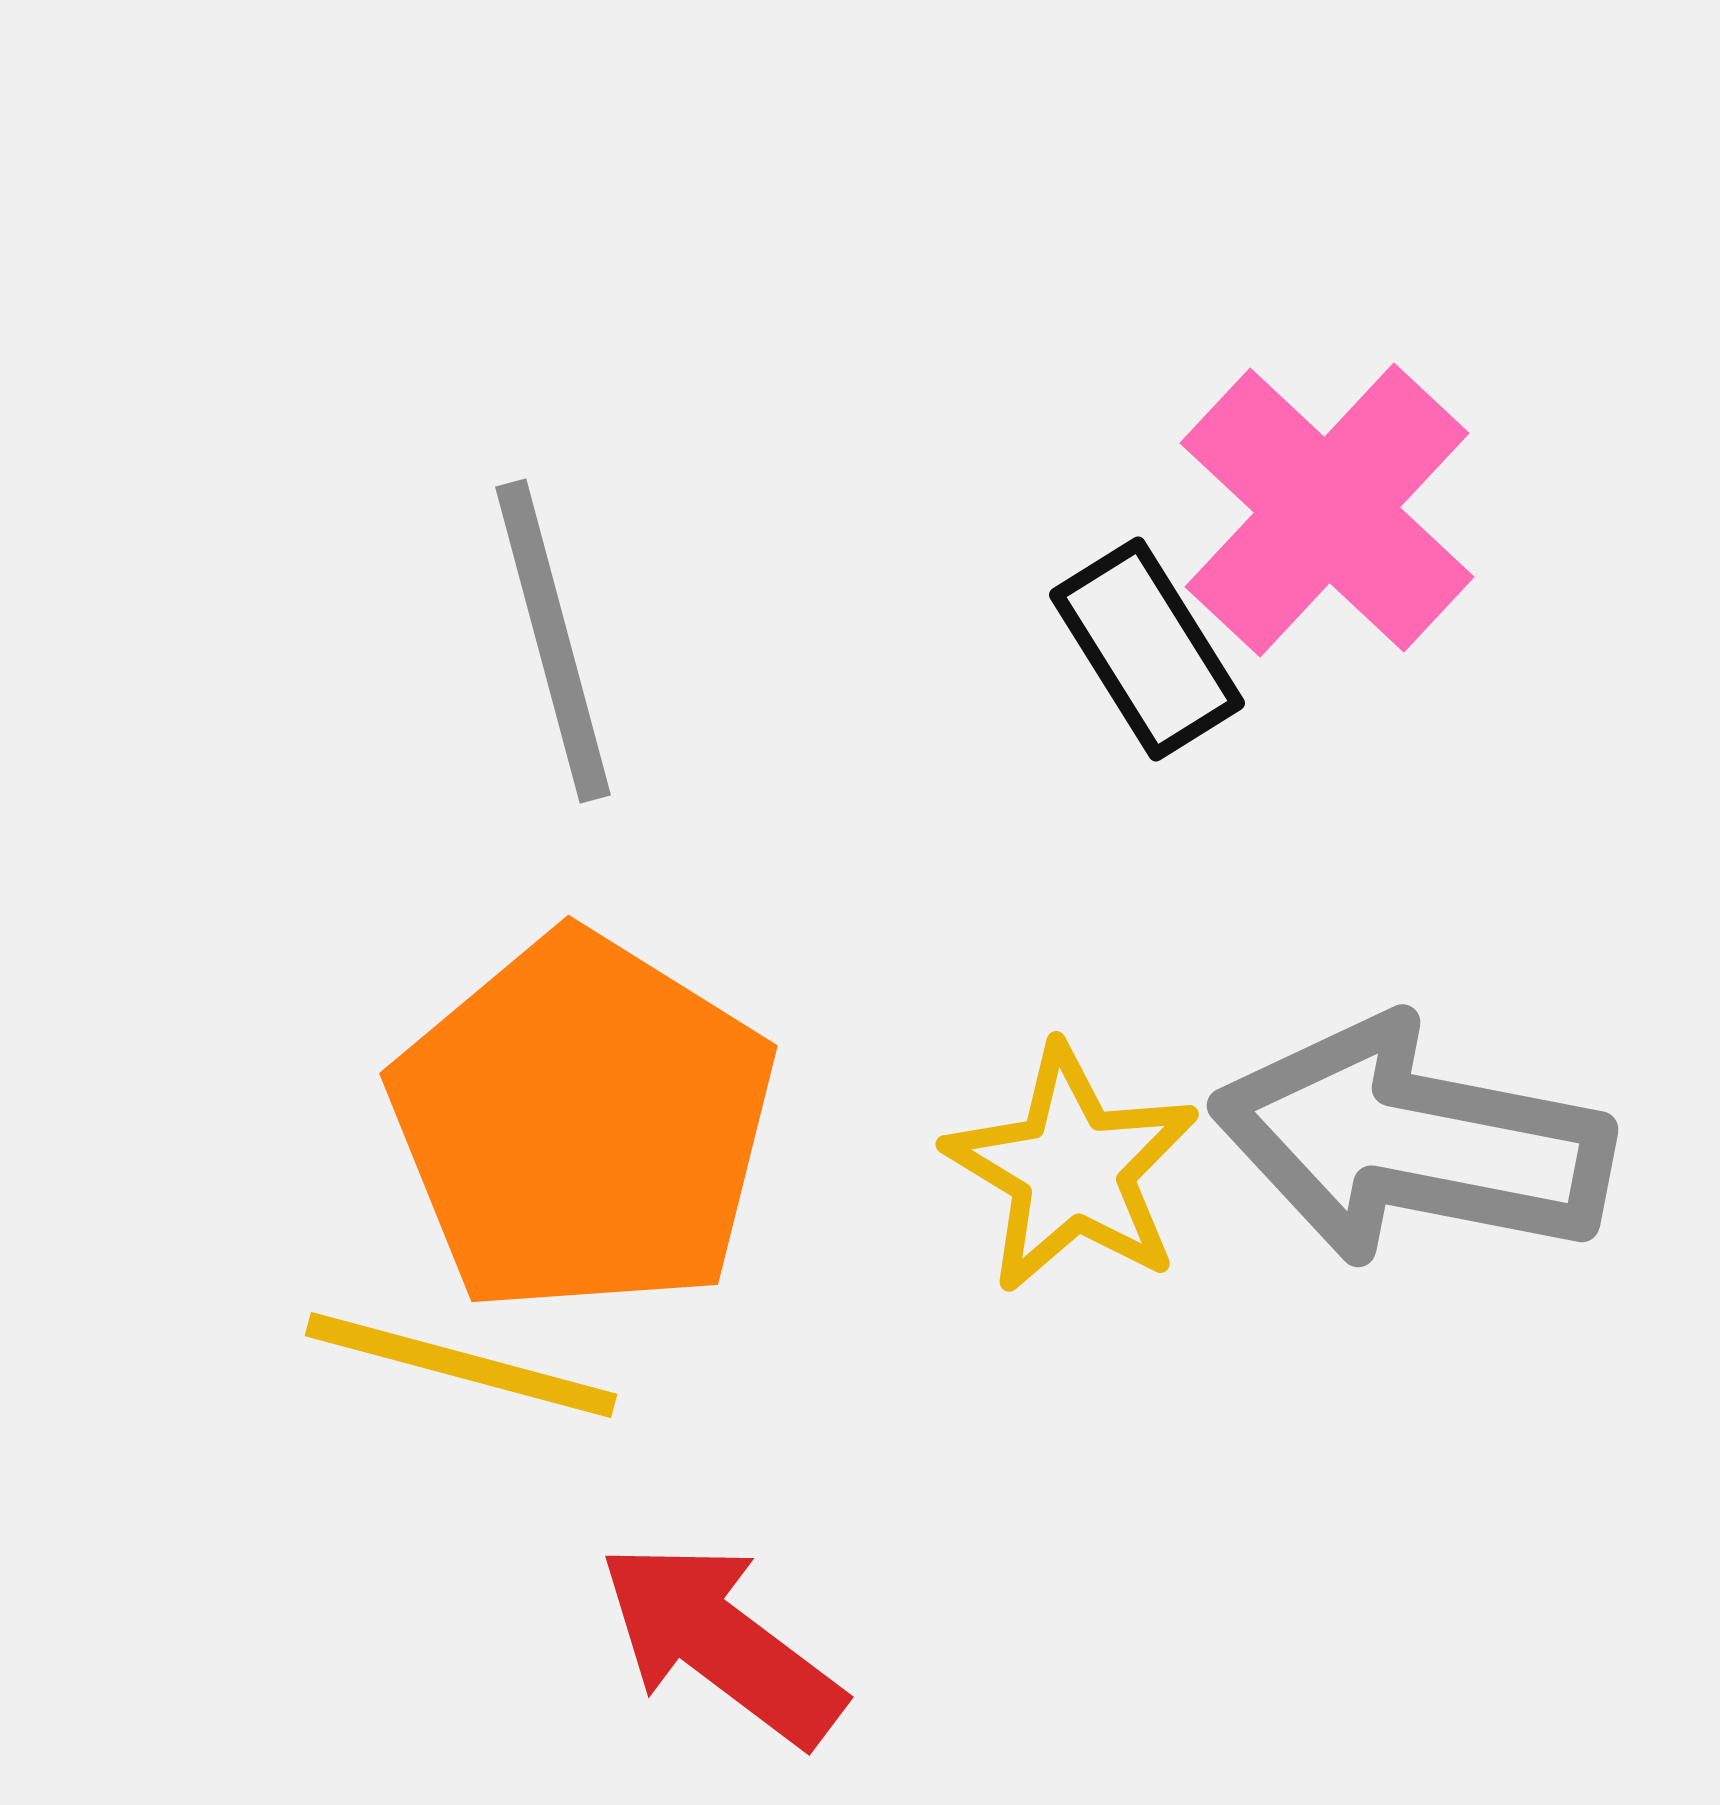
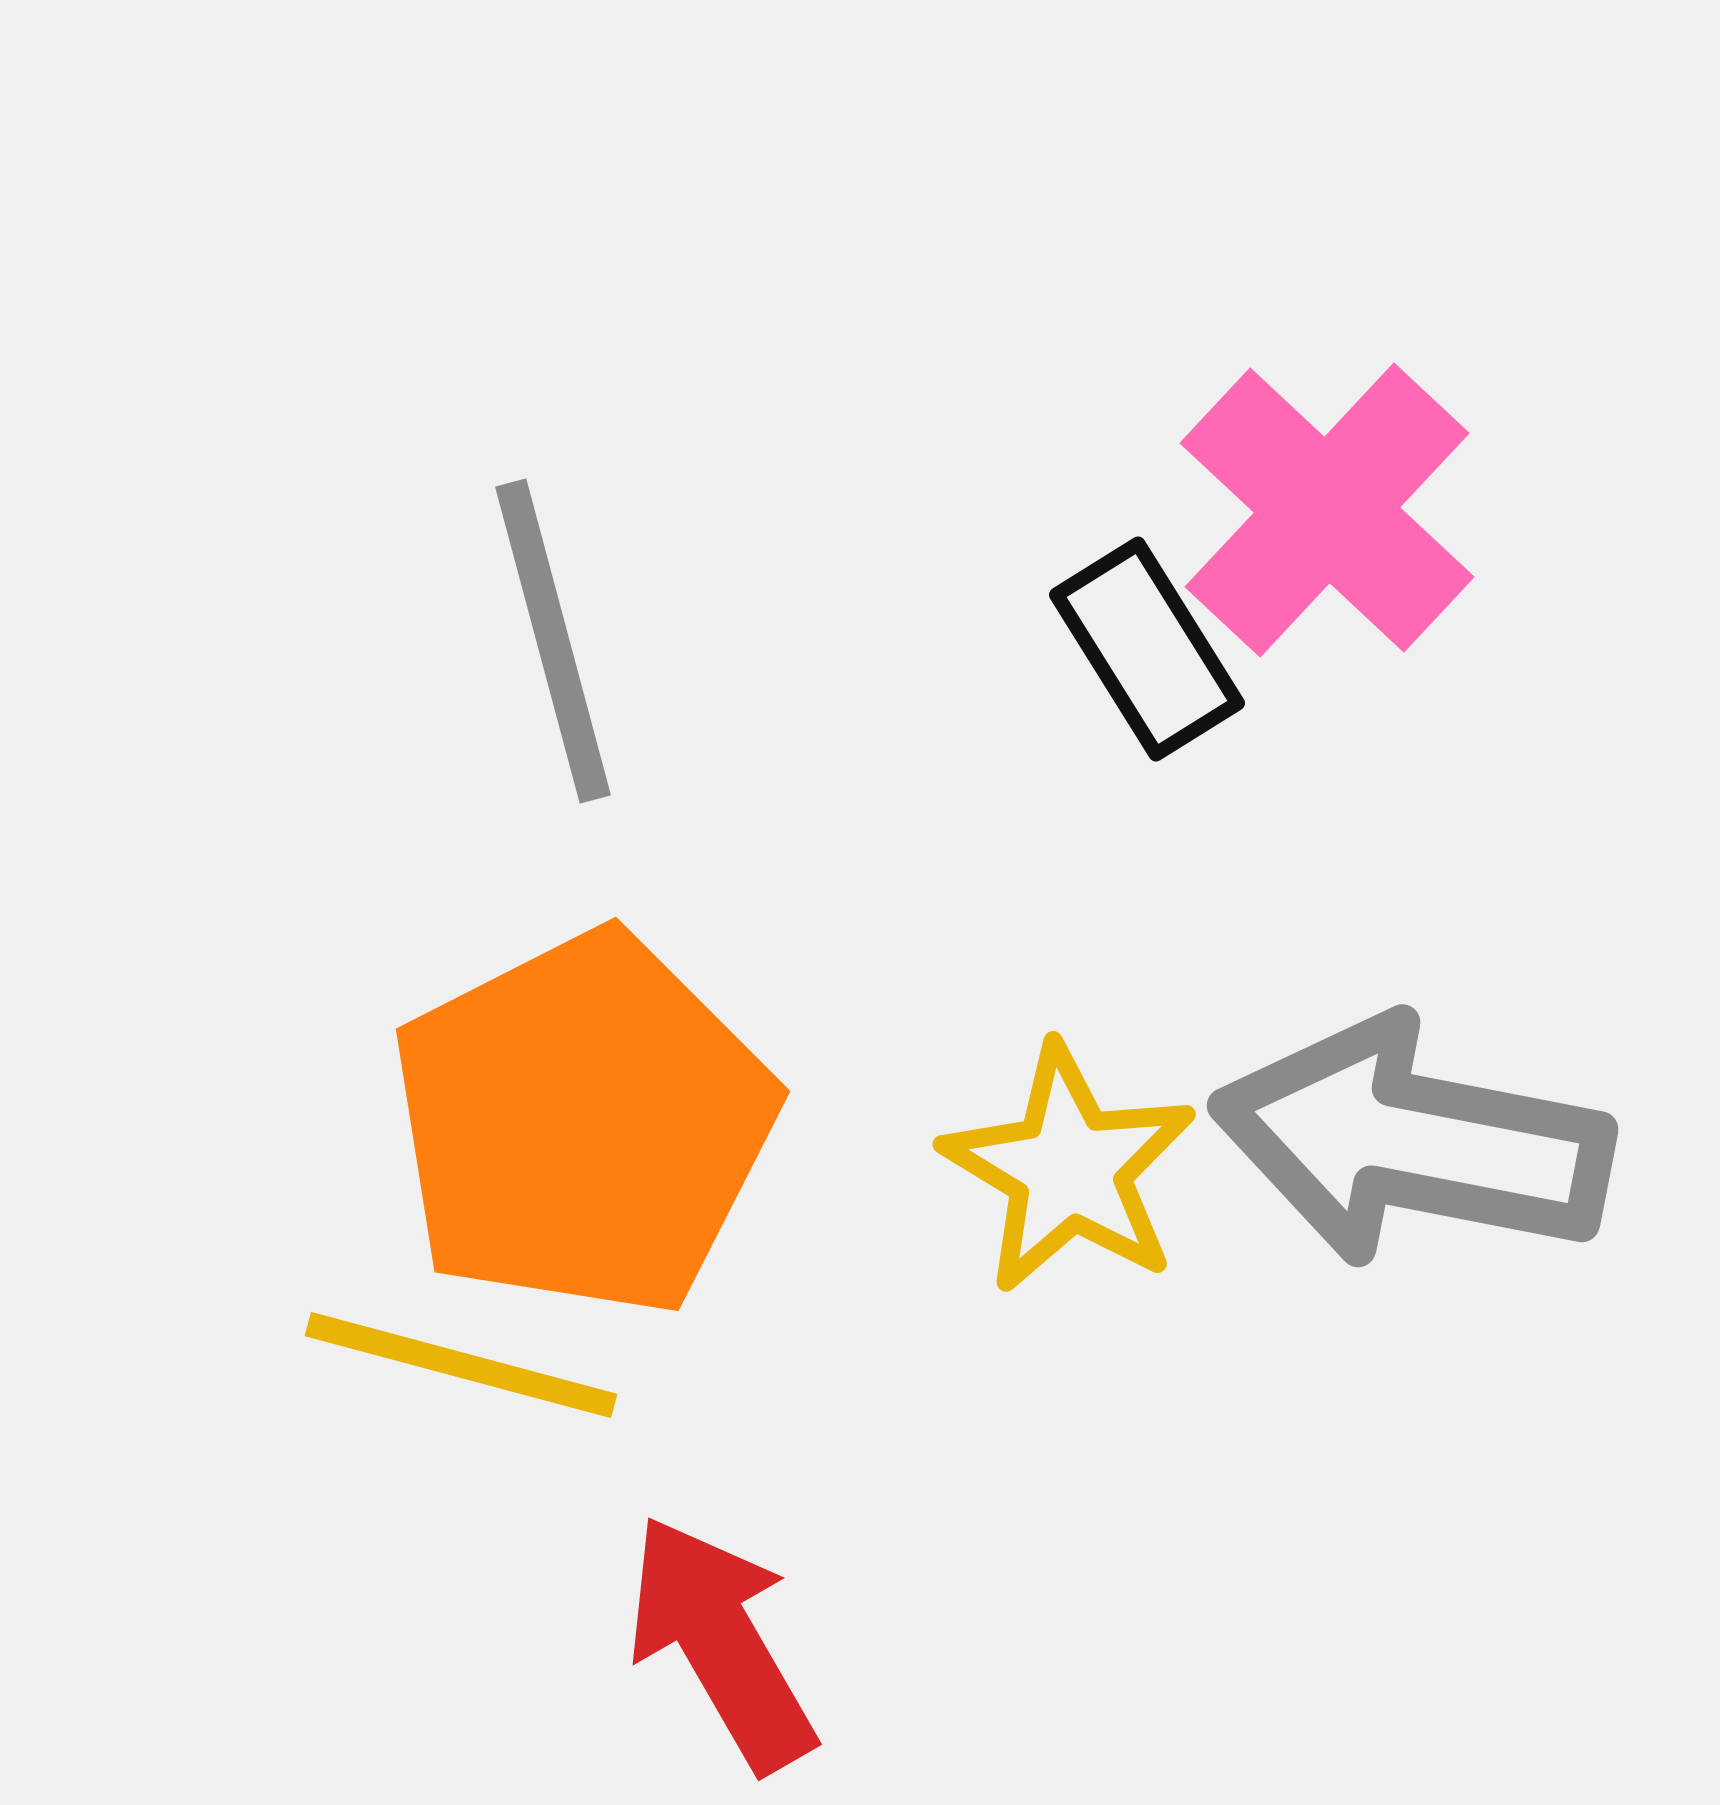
orange pentagon: rotated 13 degrees clockwise
yellow star: moved 3 px left
red arrow: rotated 23 degrees clockwise
